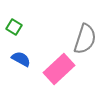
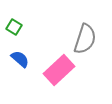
blue semicircle: moved 1 px left; rotated 12 degrees clockwise
pink rectangle: moved 1 px down
